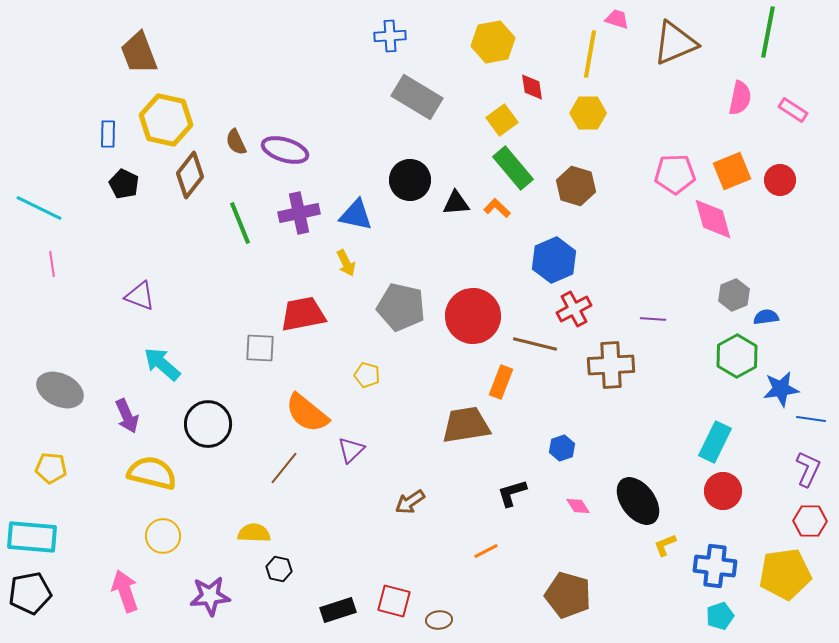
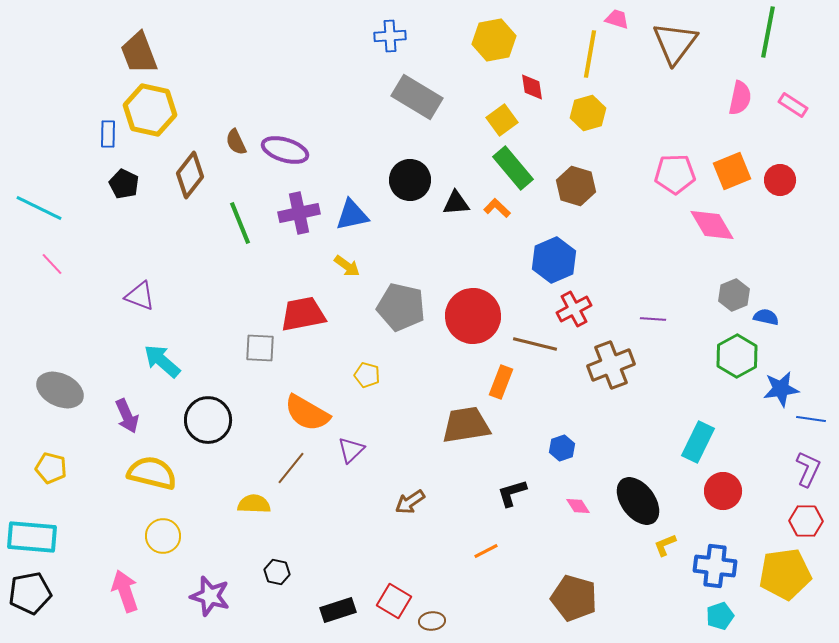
yellow hexagon at (493, 42): moved 1 px right, 2 px up
brown triangle at (675, 43): rotated 30 degrees counterclockwise
pink rectangle at (793, 110): moved 5 px up
yellow hexagon at (588, 113): rotated 16 degrees counterclockwise
yellow hexagon at (166, 120): moved 16 px left, 10 px up
blue triangle at (356, 215): moved 4 px left; rotated 24 degrees counterclockwise
pink diamond at (713, 219): moved 1 px left, 6 px down; rotated 15 degrees counterclockwise
yellow arrow at (346, 263): moved 1 px right, 3 px down; rotated 28 degrees counterclockwise
pink line at (52, 264): rotated 35 degrees counterclockwise
blue semicircle at (766, 317): rotated 20 degrees clockwise
cyan arrow at (162, 364): moved 3 px up
brown cross at (611, 365): rotated 18 degrees counterclockwise
orange semicircle at (307, 413): rotated 9 degrees counterclockwise
black circle at (208, 424): moved 4 px up
cyan rectangle at (715, 442): moved 17 px left
yellow pentagon at (51, 468): rotated 8 degrees clockwise
brown line at (284, 468): moved 7 px right
red hexagon at (810, 521): moved 4 px left
yellow semicircle at (254, 533): moved 29 px up
black hexagon at (279, 569): moved 2 px left, 3 px down
brown pentagon at (568, 595): moved 6 px right, 3 px down
purple star at (210, 596): rotated 21 degrees clockwise
red square at (394, 601): rotated 16 degrees clockwise
brown ellipse at (439, 620): moved 7 px left, 1 px down
